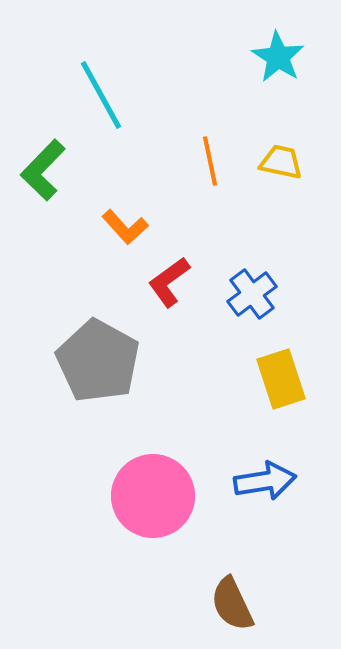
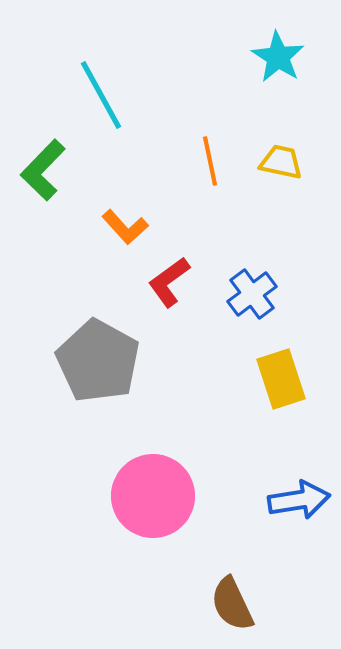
blue arrow: moved 34 px right, 19 px down
